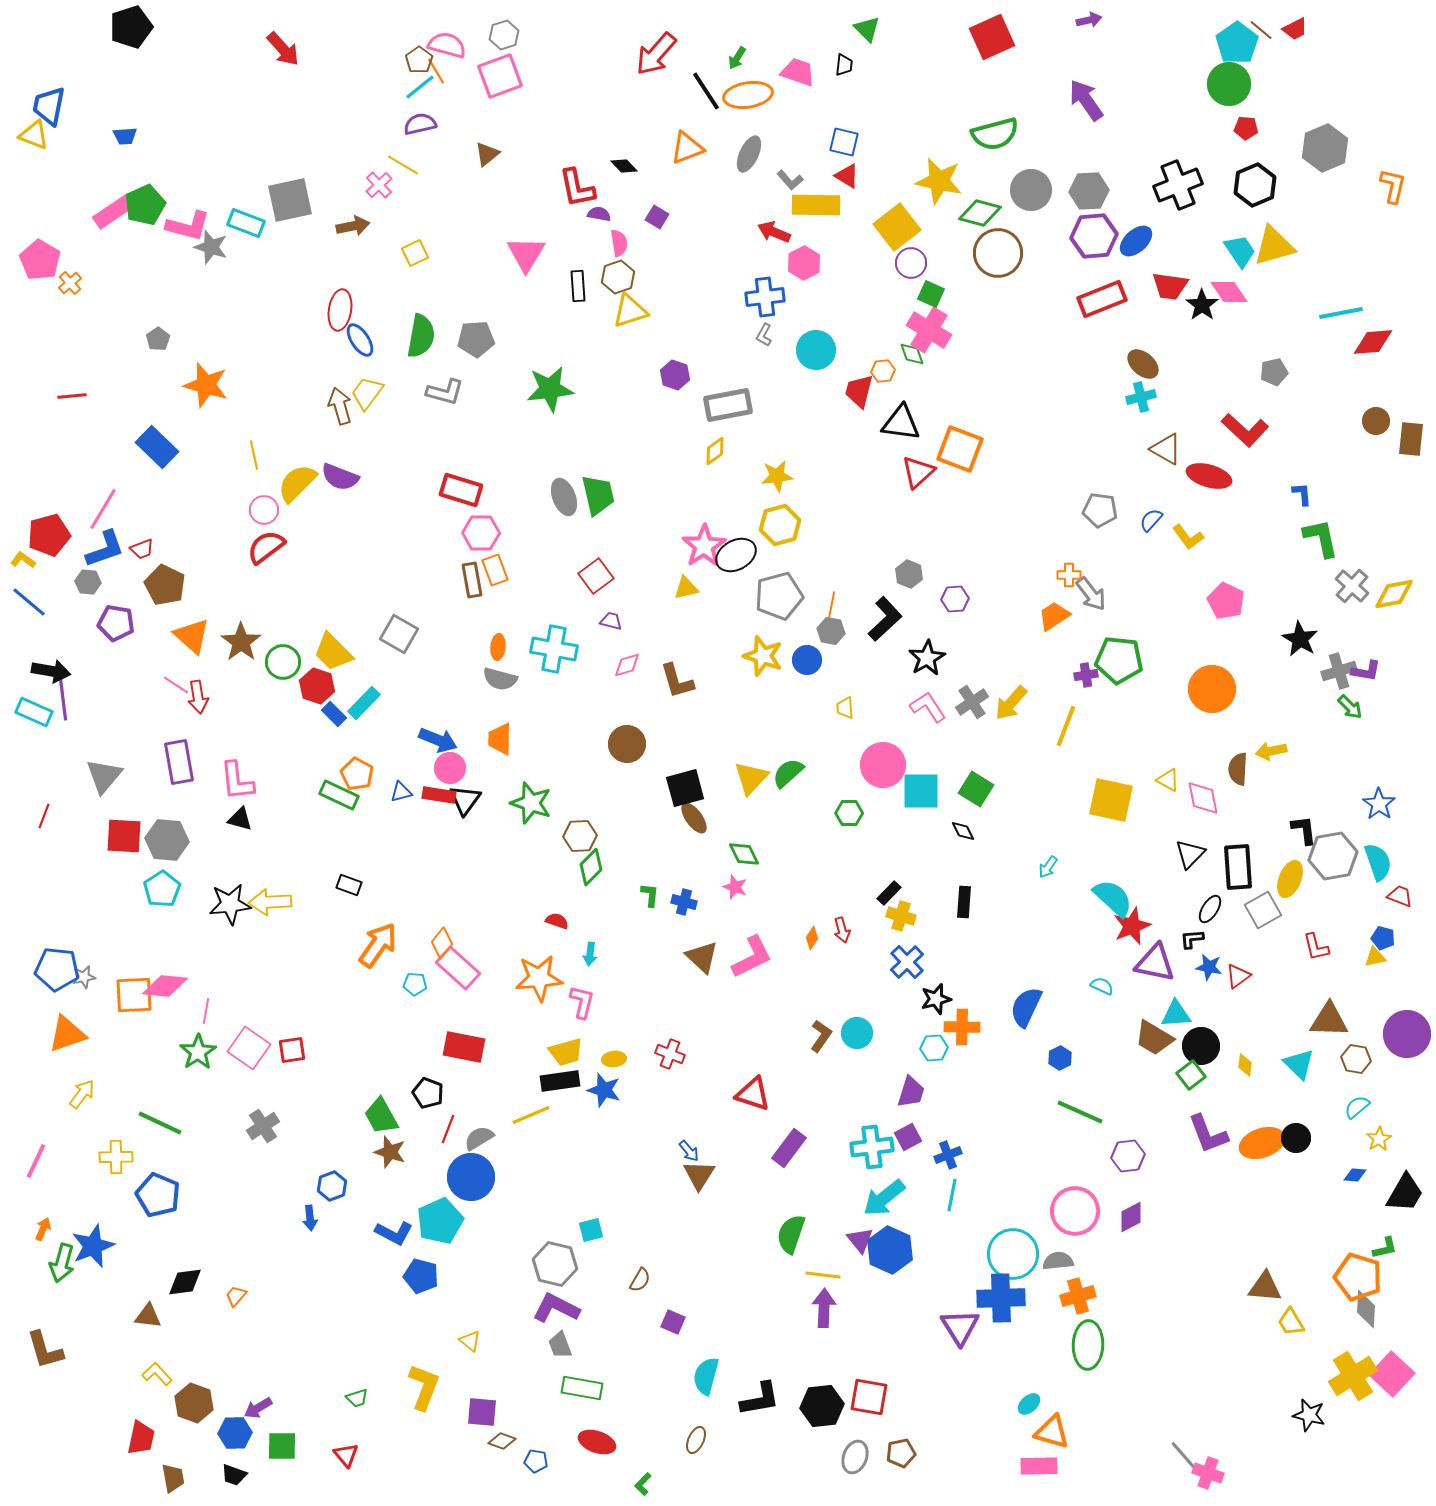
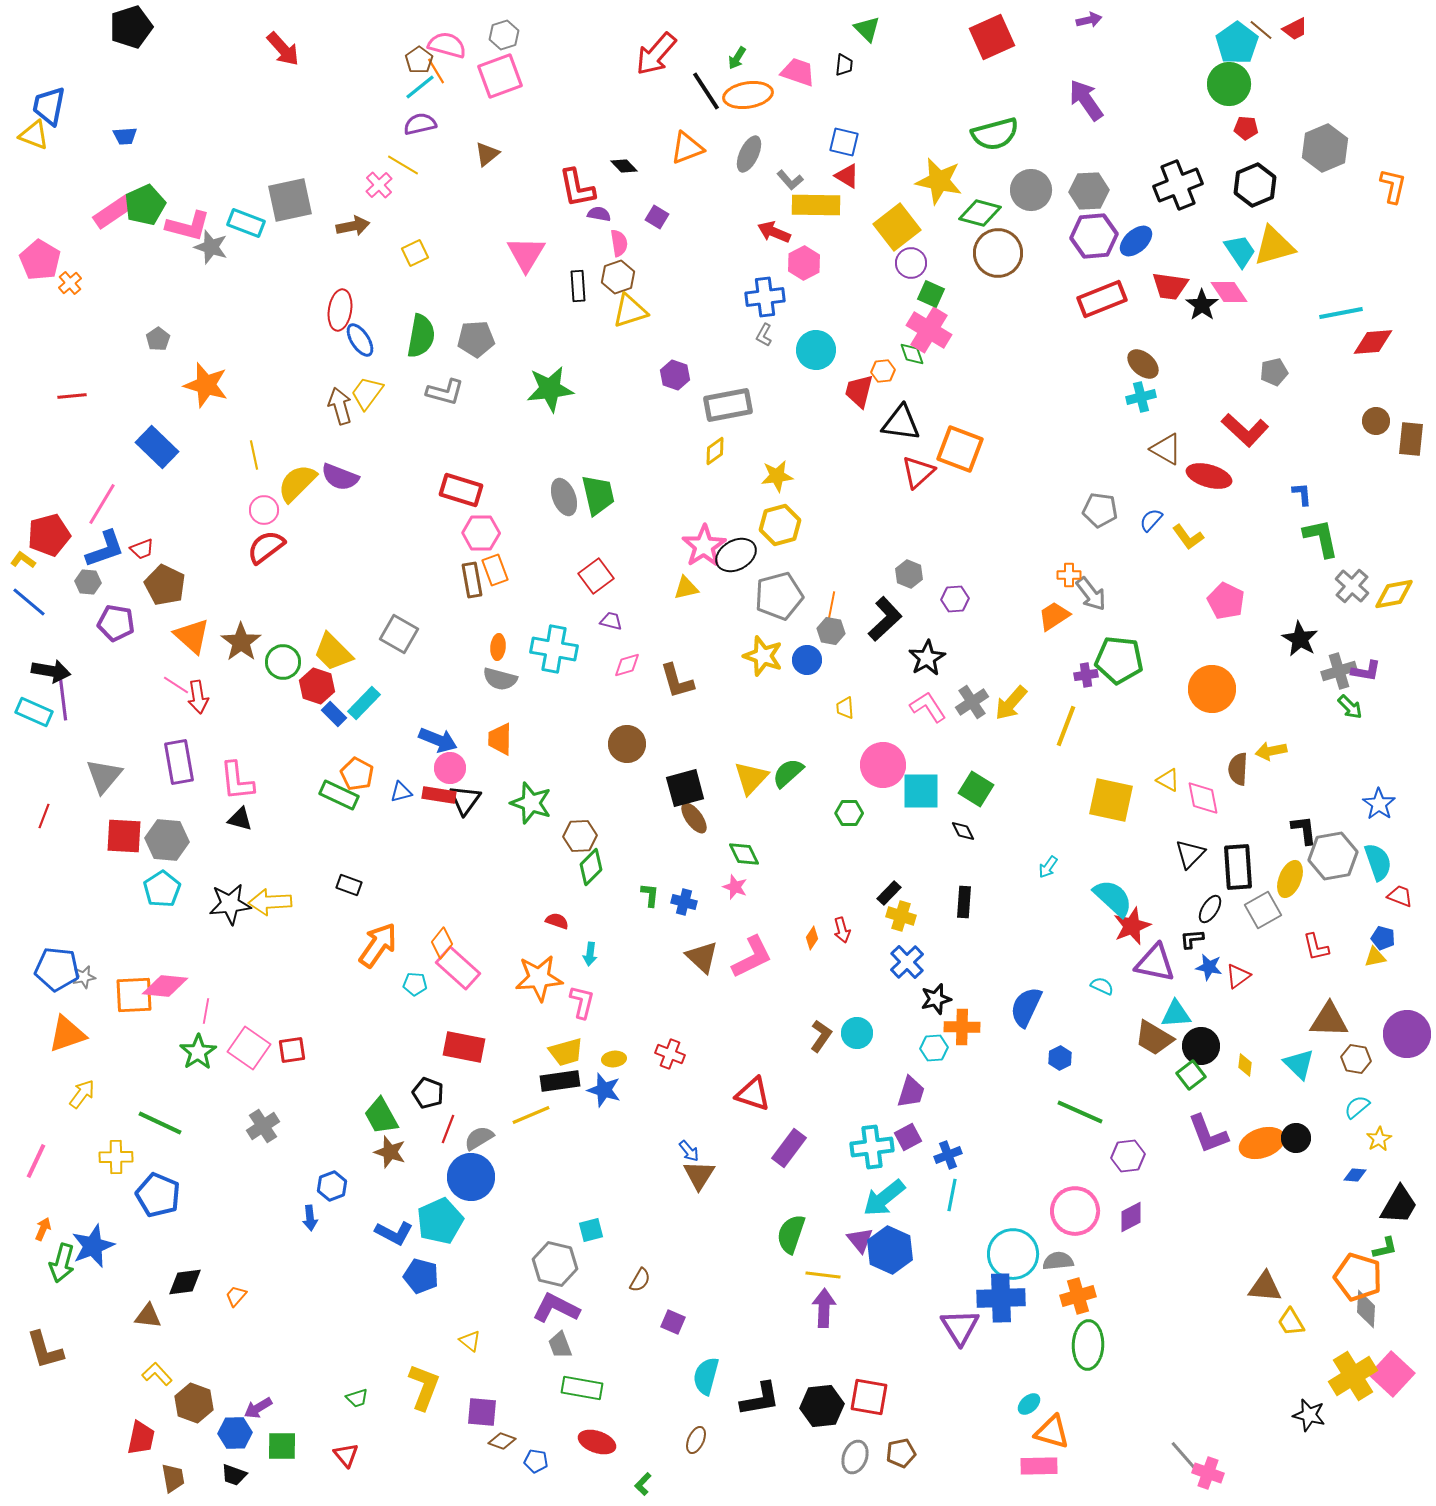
pink line at (103, 509): moved 1 px left, 5 px up
black trapezoid at (1405, 1193): moved 6 px left, 12 px down
